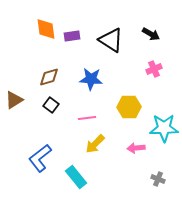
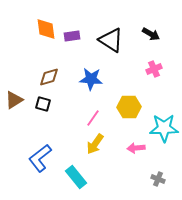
black square: moved 8 px left, 1 px up; rotated 21 degrees counterclockwise
pink line: moved 6 px right; rotated 48 degrees counterclockwise
yellow arrow: rotated 10 degrees counterclockwise
